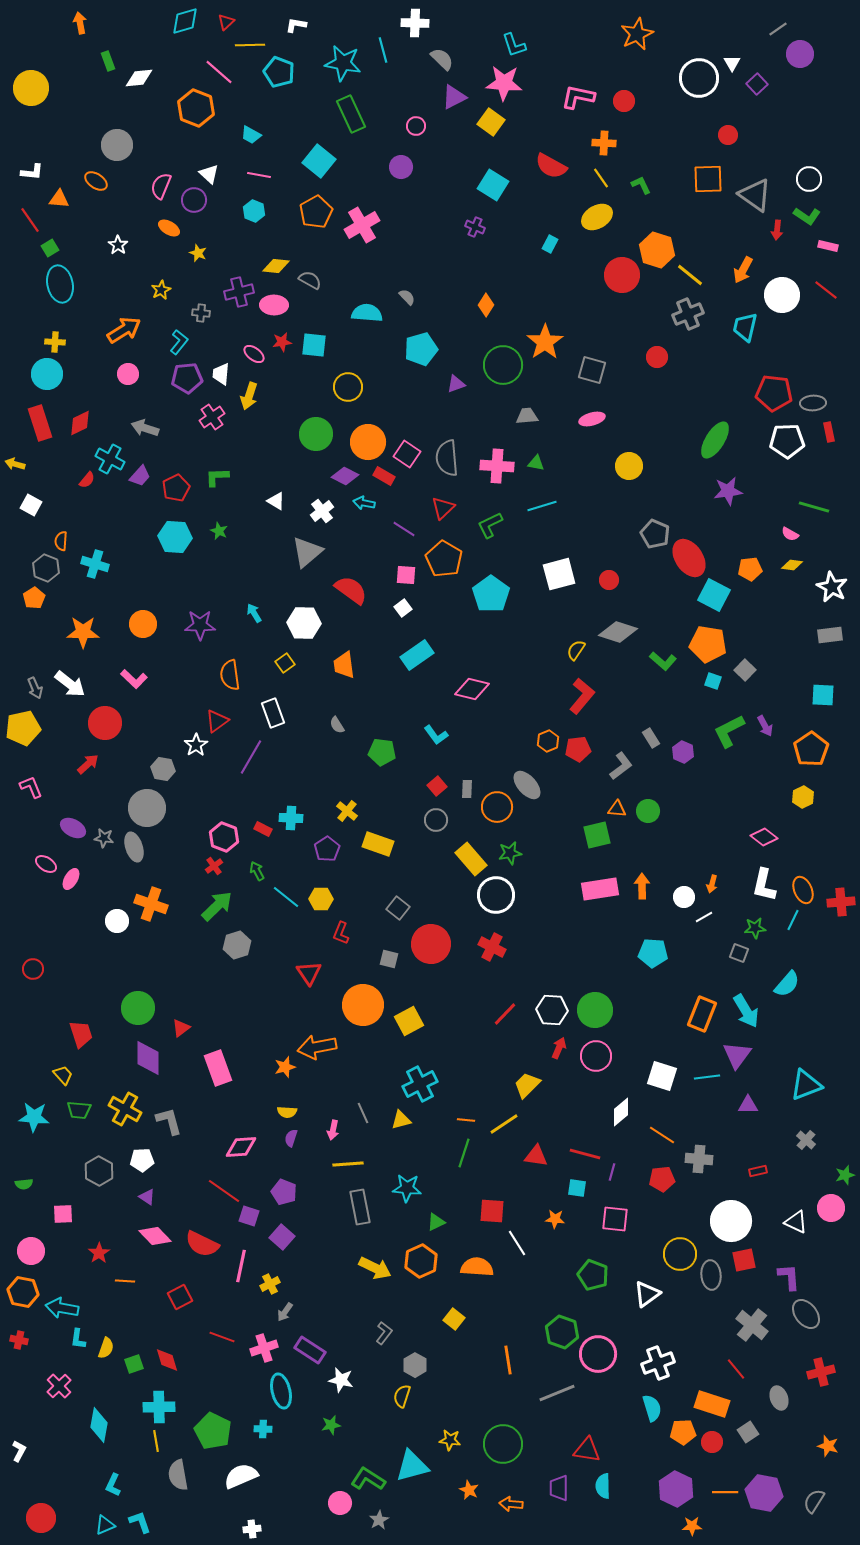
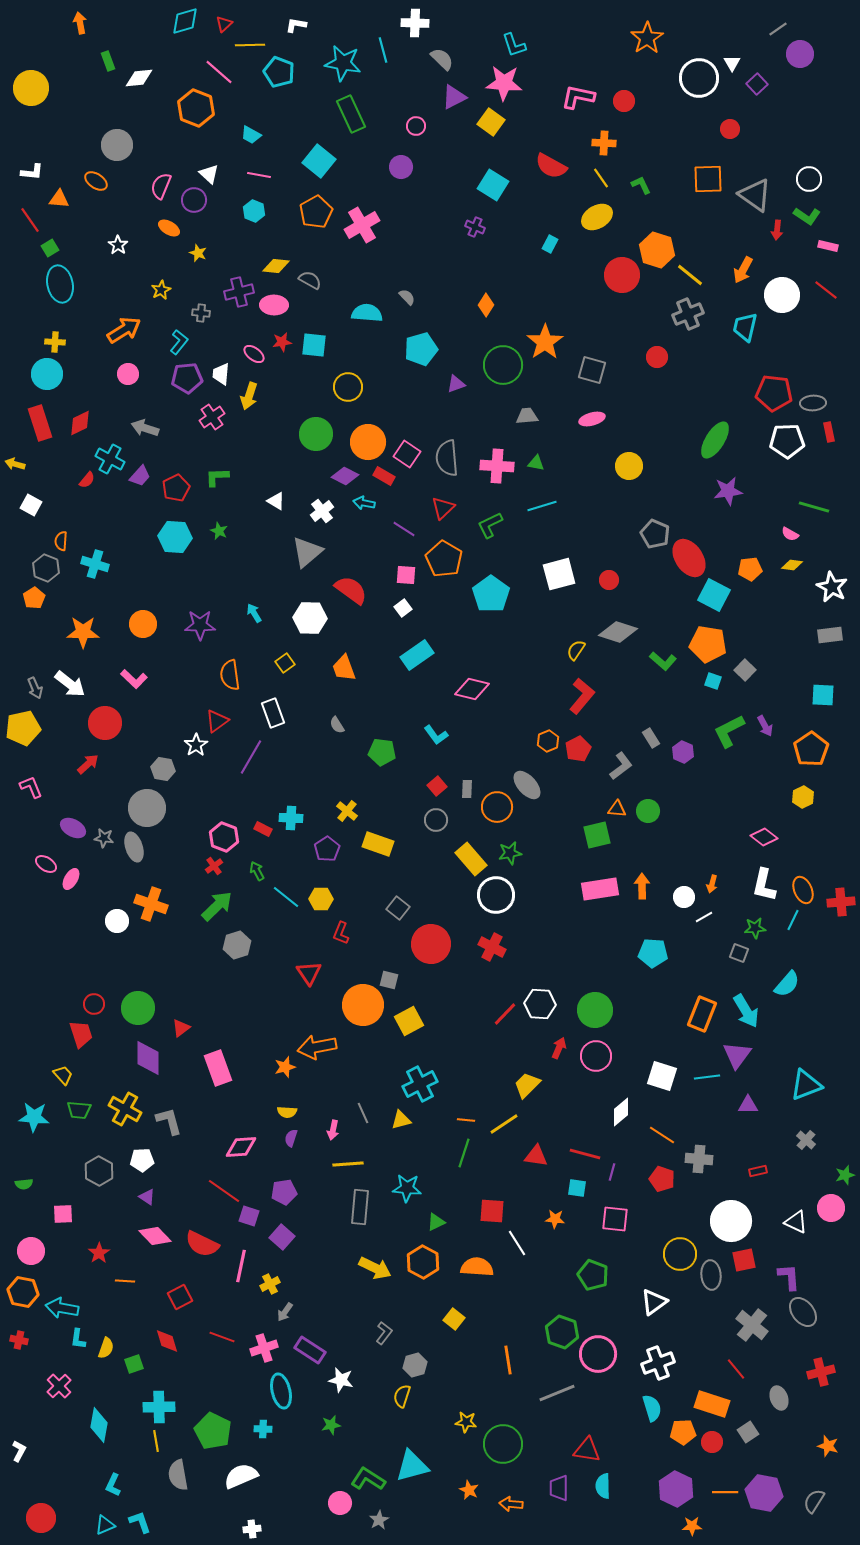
red triangle at (226, 22): moved 2 px left, 2 px down
orange star at (637, 34): moved 10 px right, 4 px down; rotated 8 degrees counterclockwise
red circle at (728, 135): moved 2 px right, 6 px up
white hexagon at (304, 623): moved 6 px right, 5 px up
orange trapezoid at (344, 665): moved 3 px down; rotated 12 degrees counterclockwise
red pentagon at (578, 749): rotated 20 degrees counterclockwise
gray square at (389, 959): moved 21 px down
red circle at (33, 969): moved 61 px right, 35 px down
white hexagon at (552, 1010): moved 12 px left, 6 px up
red pentagon at (662, 1179): rotated 25 degrees clockwise
purple pentagon at (284, 1192): rotated 30 degrees counterclockwise
gray rectangle at (360, 1207): rotated 16 degrees clockwise
orange hexagon at (421, 1261): moved 2 px right, 1 px down; rotated 8 degrees counterclockwise
white triangle at (647, 1294): moved 7 px right, 8 px down
gray ellipse at (806, 1314): moved 3 px left, 2 px up
red diamond at (167, 1360): moved 19 px up
gray hexagon at (415, 1365): rotated 15 degrees clockwise
yellow star at (450, 1440): moved 16 px right, 18 px up
